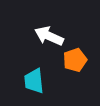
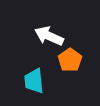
orange pentagon: moved 5 px left; rotated 15 degrees counterclockwise
